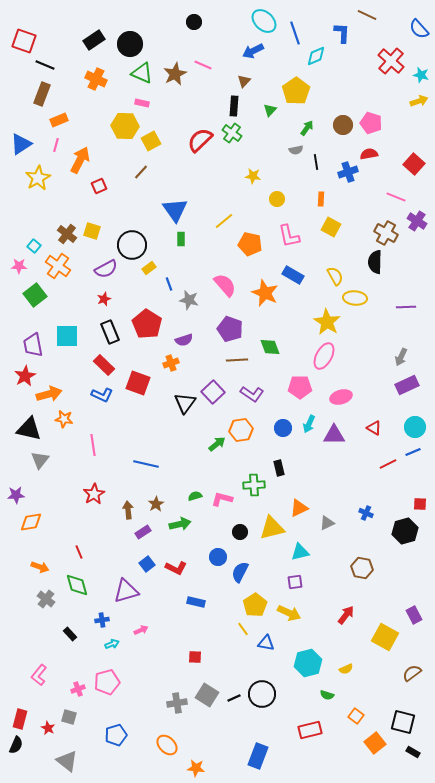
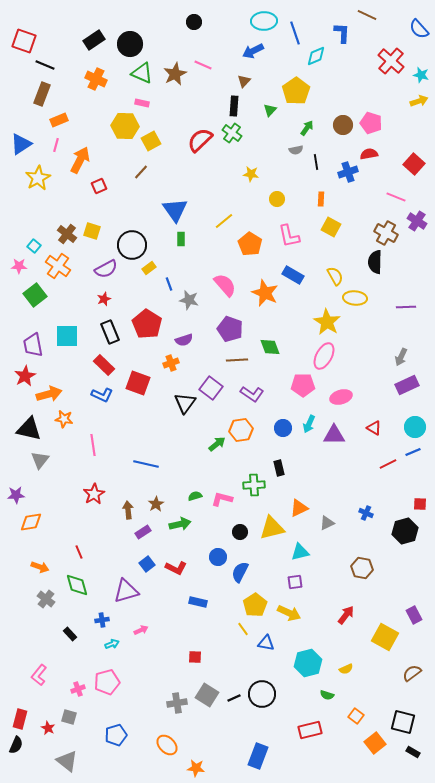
cyan ellipse at (264, 21): rotated 45 degrees counterclockwise
yellow star at (253, 176): moved 2 px left, 2 px up
orange pentagon at (250, 244): rotated 20 degrees clockwise
pink pentagon at (300, 387): moved 3 px right, 2 px up
purple square at (213, 392): moved 2 px left, 4 px up; rotated 10 degrees counterclockwise
blue rectangle at (196, 602): moved 2 px right
